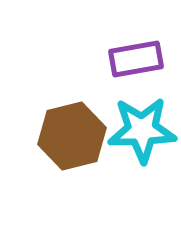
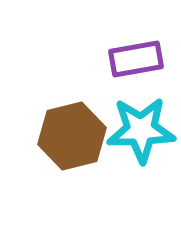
cyan star: moved 1 px left
